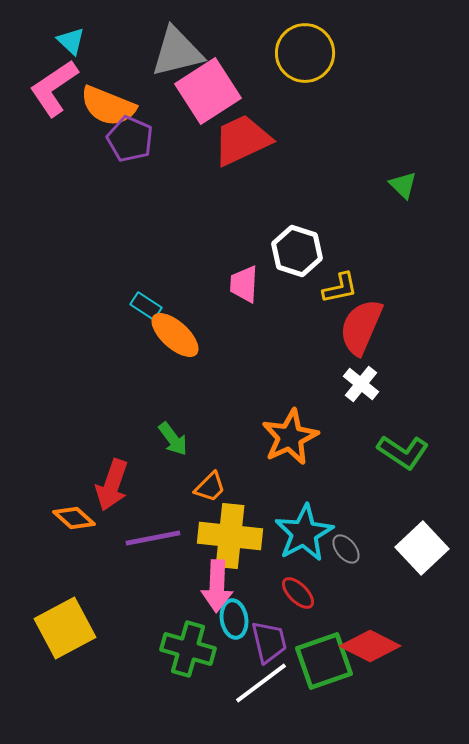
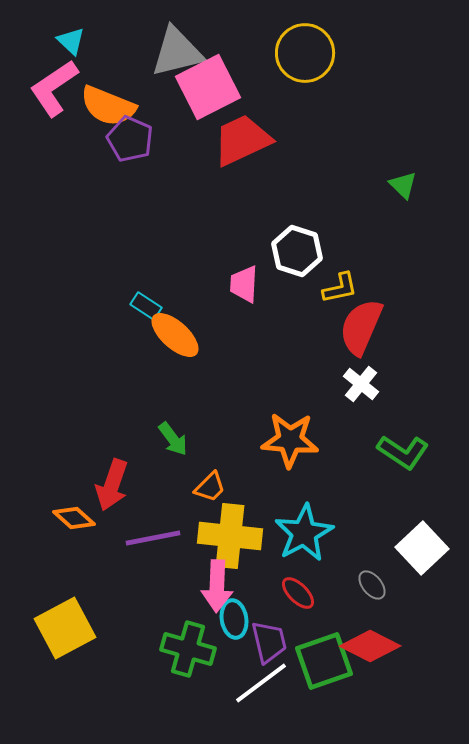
pink square: moved 4 px up; rotated 6 degrees clockwise
orange star: moved 3 px down; rotated 30 degrees clockwise
gray ellipse: moved 26 px right, 36 px down
